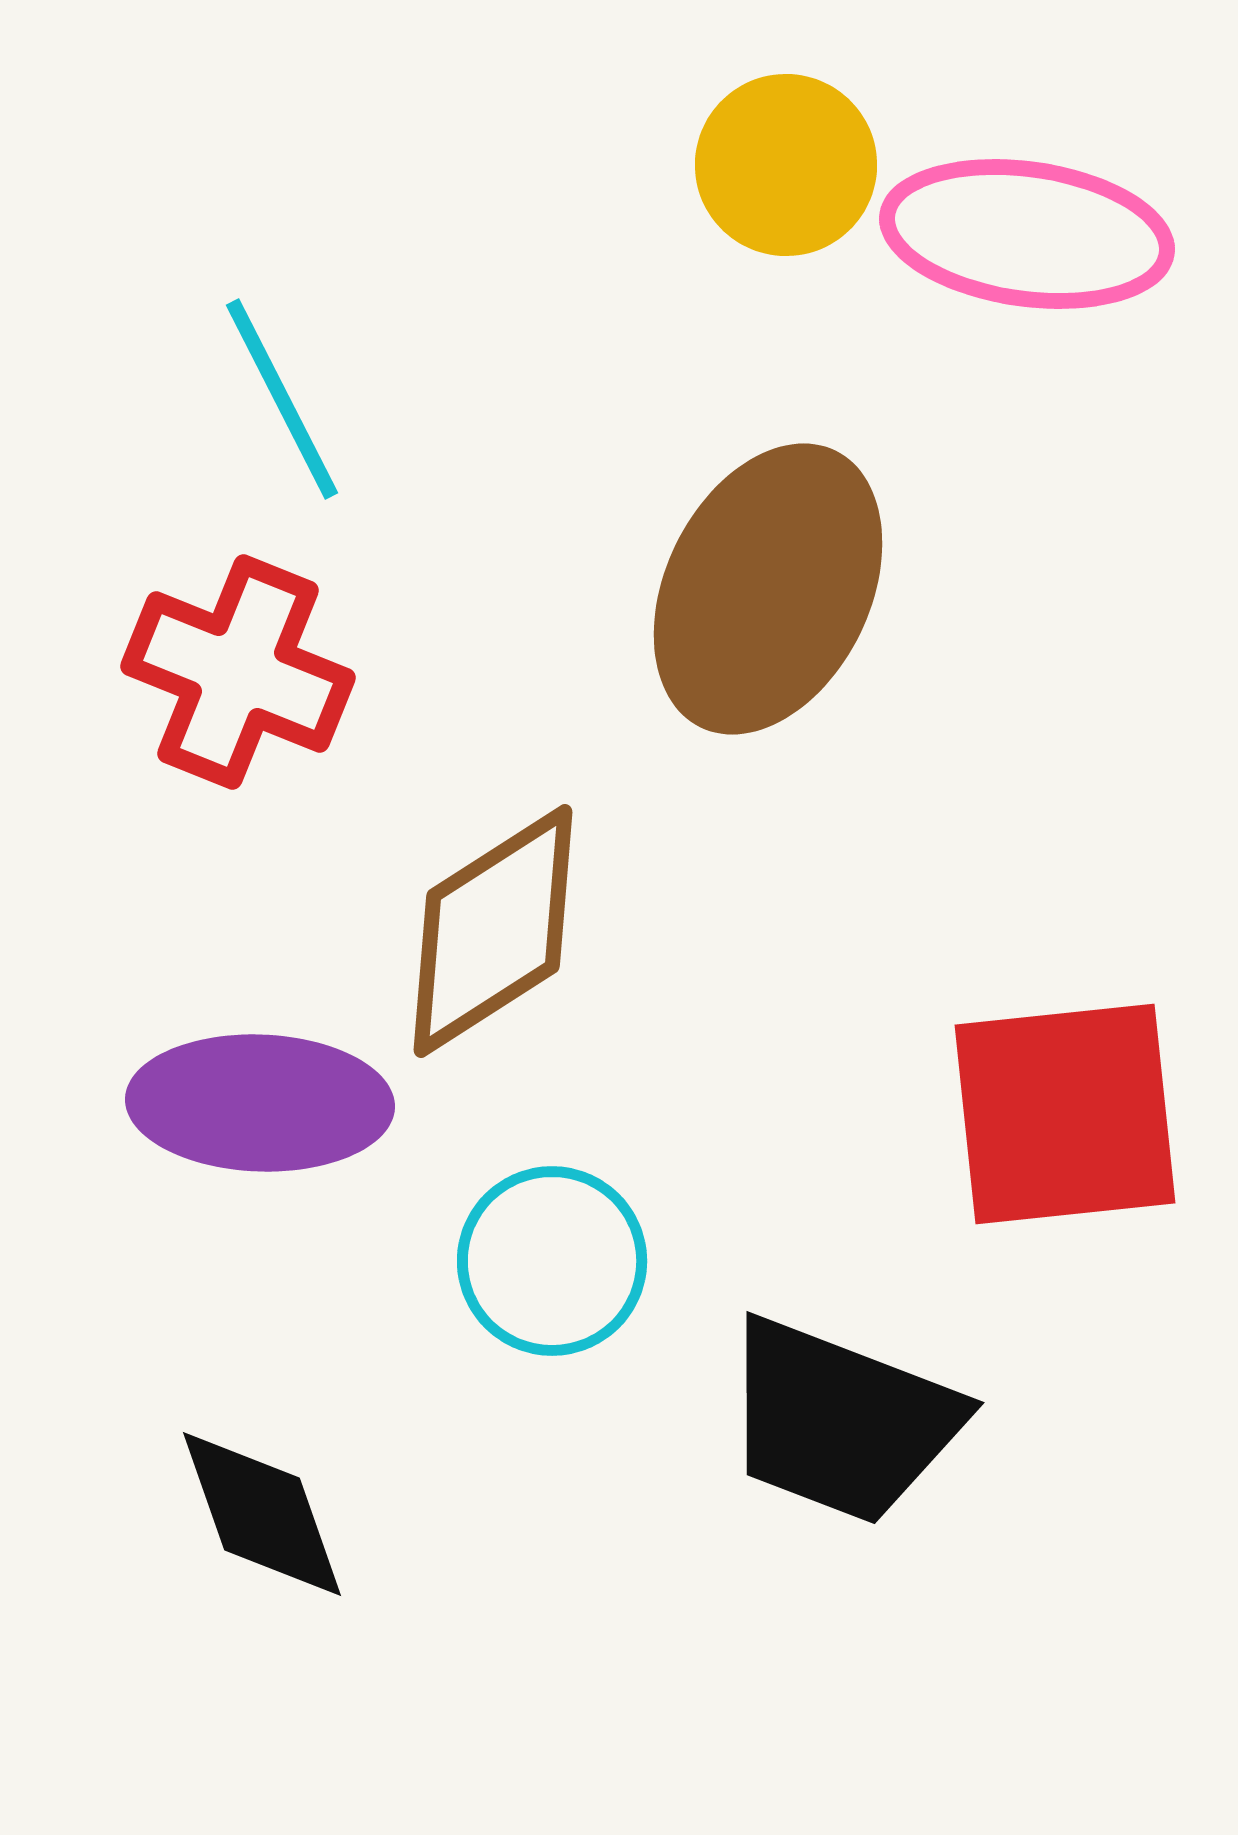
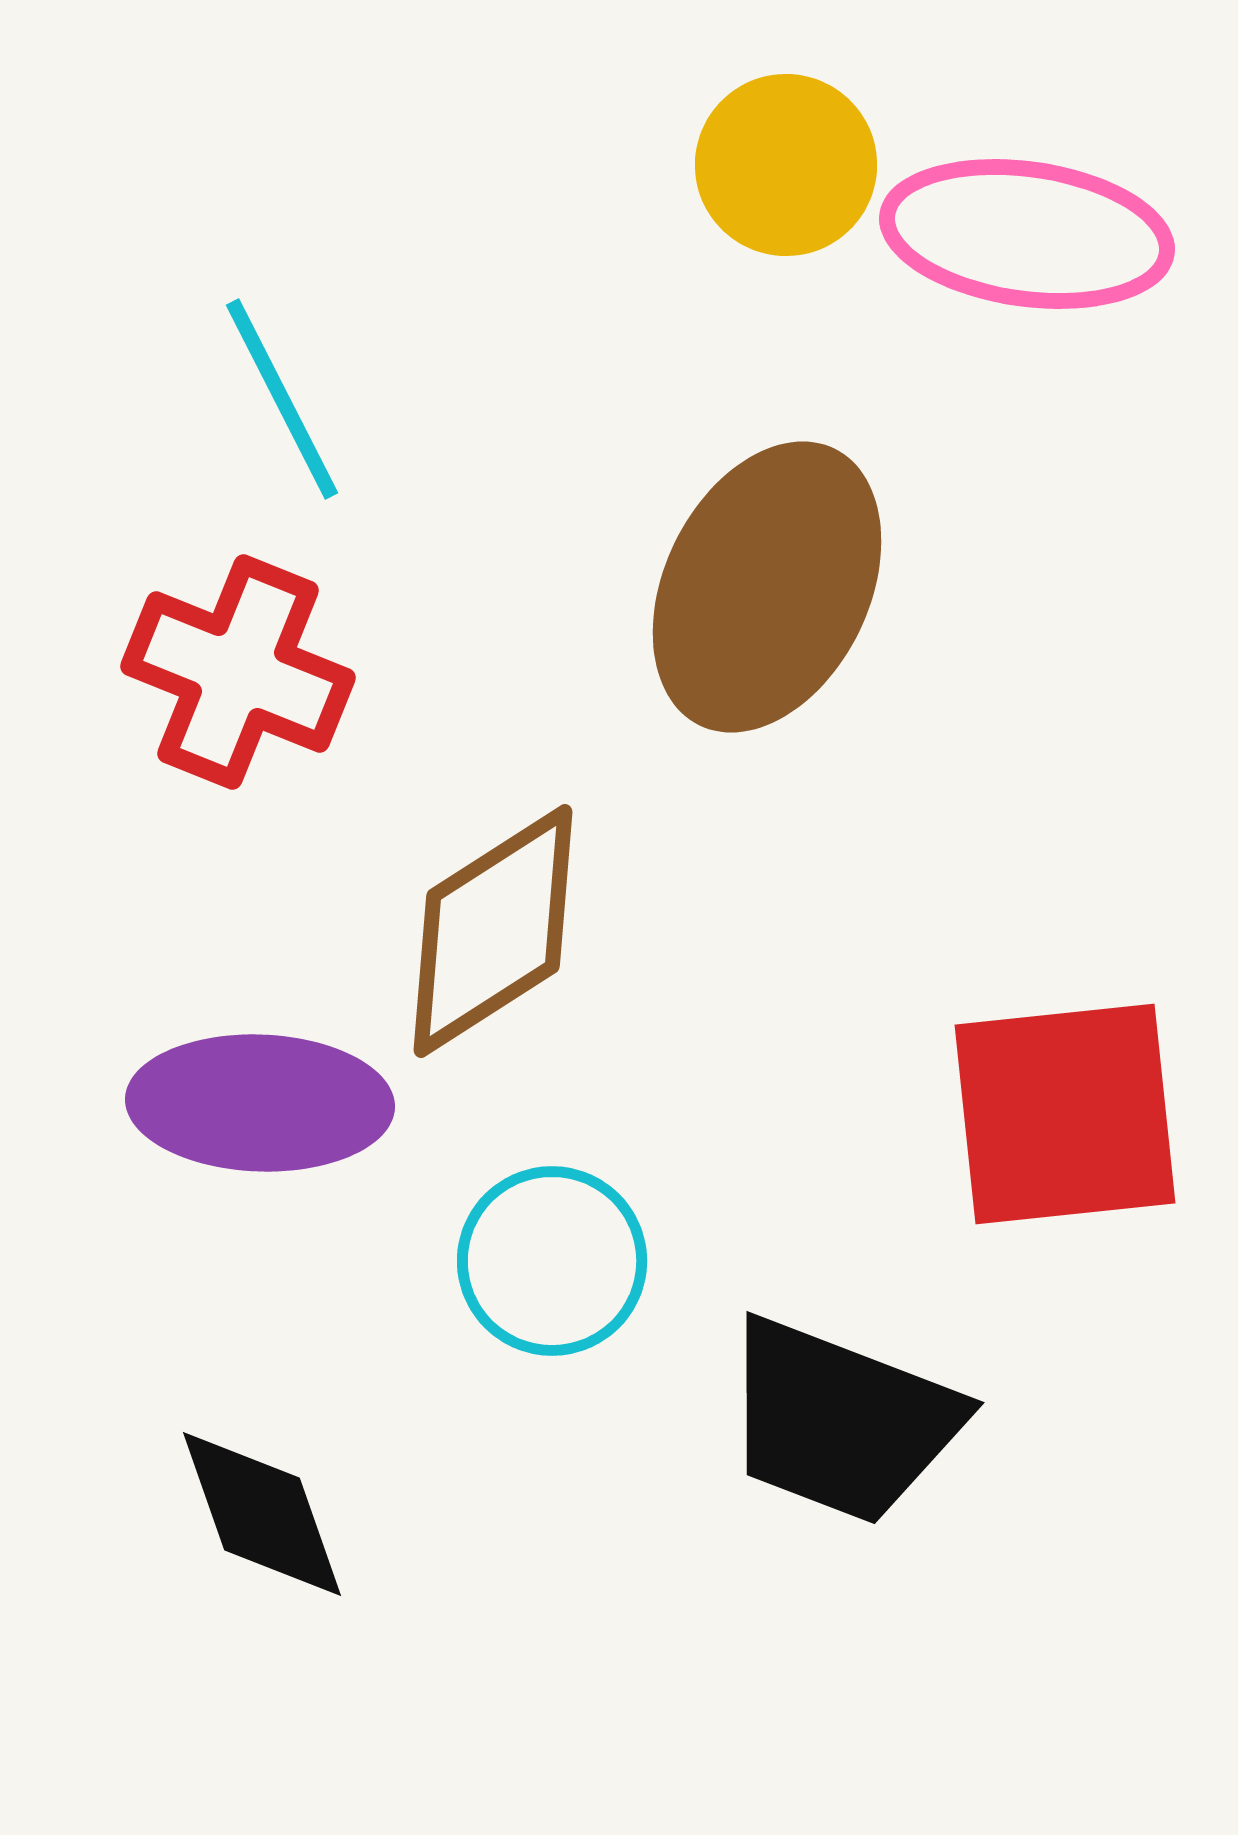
brown ellipse: moved 1 px left, 2 px up
